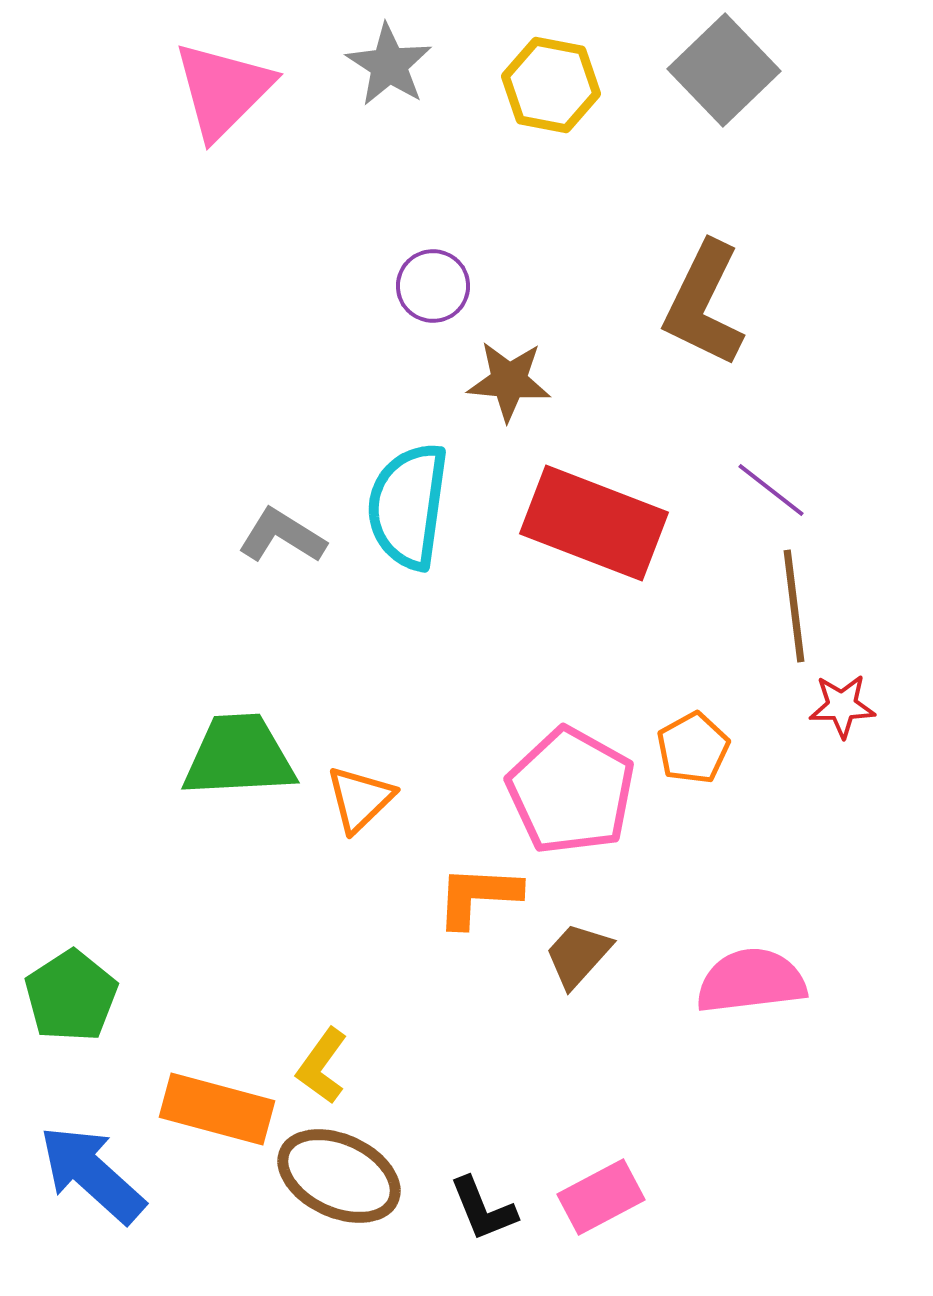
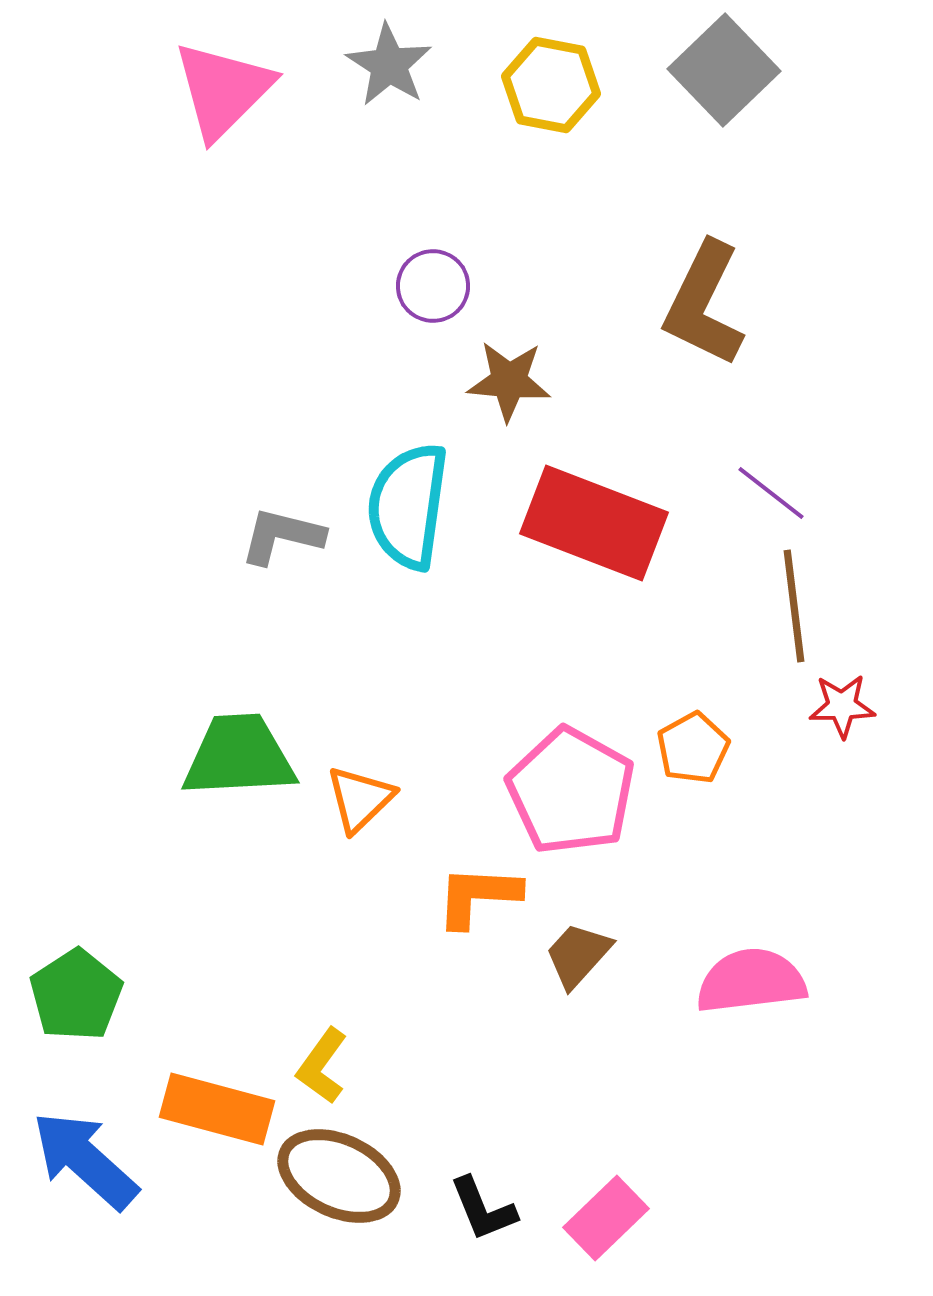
purple line: moved 3 px down
gray L-shape: rotated 18 degrees counterclockwise
green pentagon: moved 5 px right, 1 px up
blue arrow: moved 7 px left, 14 px up
pink rectangle: moved 5 px right, 21 px down; rotated 16 degrees counterclockwise
